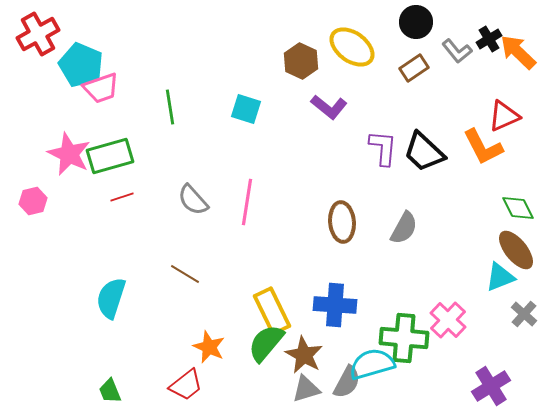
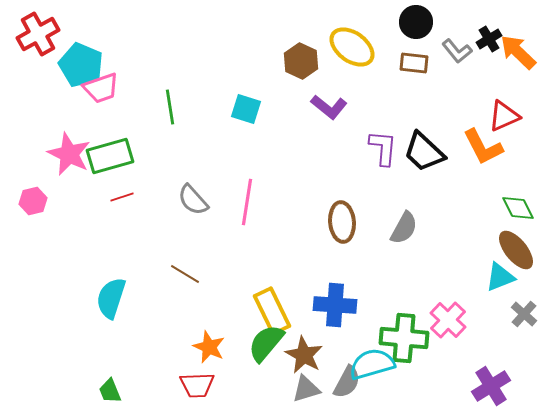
brown rectangle at (414, 68): moved 5 px up; rotated 40 degrees clockwise
red trapezoid at (186, 385): moved 11 px right; rotated 36 degrees clockwise
